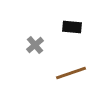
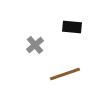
brown line: moved 6 px left, 1 px down
